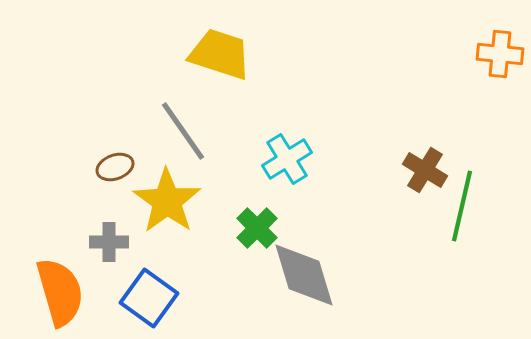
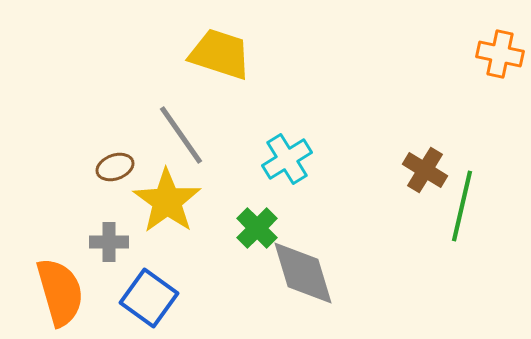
orange cross: rotated 6 degrees clockwise
gray line: moved 2 px left, 4 px down
gray diamond: moved 1 px left, 2 px up
